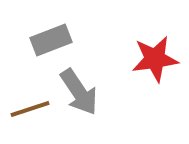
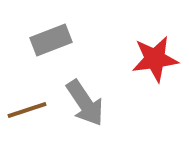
gray arrow: moved 6 px right, 11 px down
brown line: moved 3 px left, 1 px down
